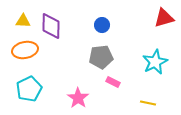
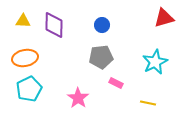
purple diamond: moved 3 px right, 1 px up
orange ellipse: moved 8 px down
pink rectangle: moved 3 px right, 1 px down
